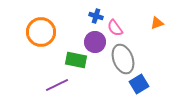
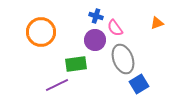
purple circle: moved 2 px up
green rectangle: moved 4 px down; rotated 20 degrees counterclockwise
